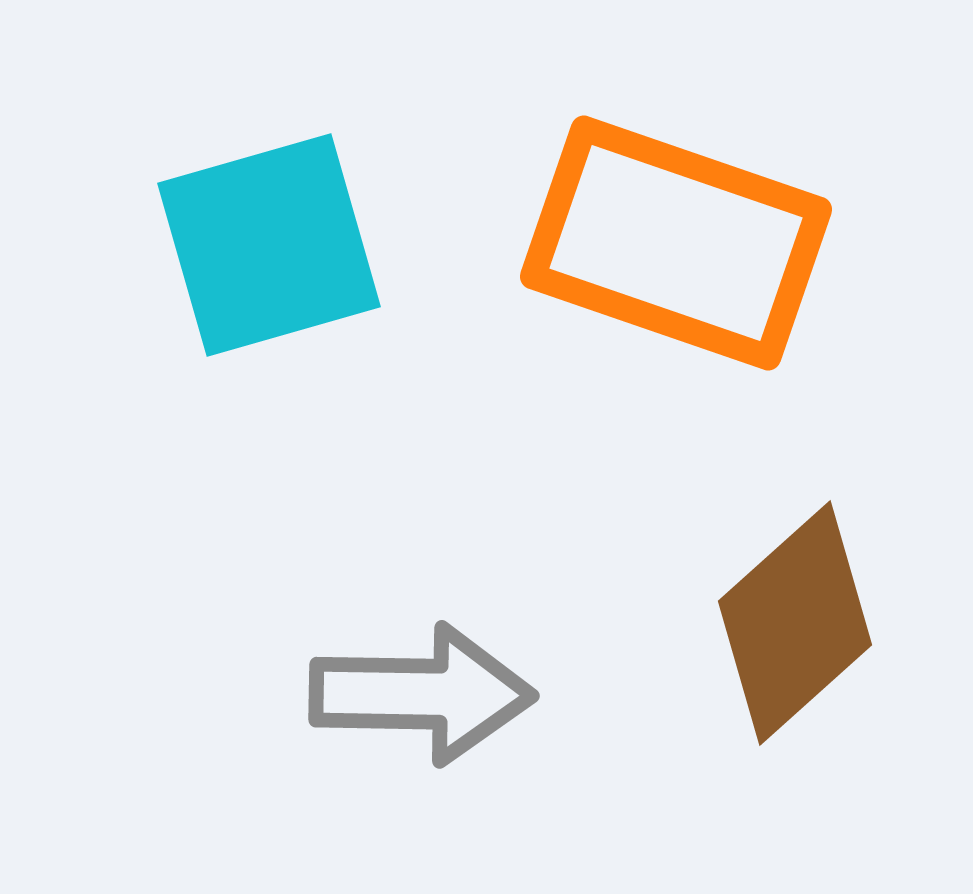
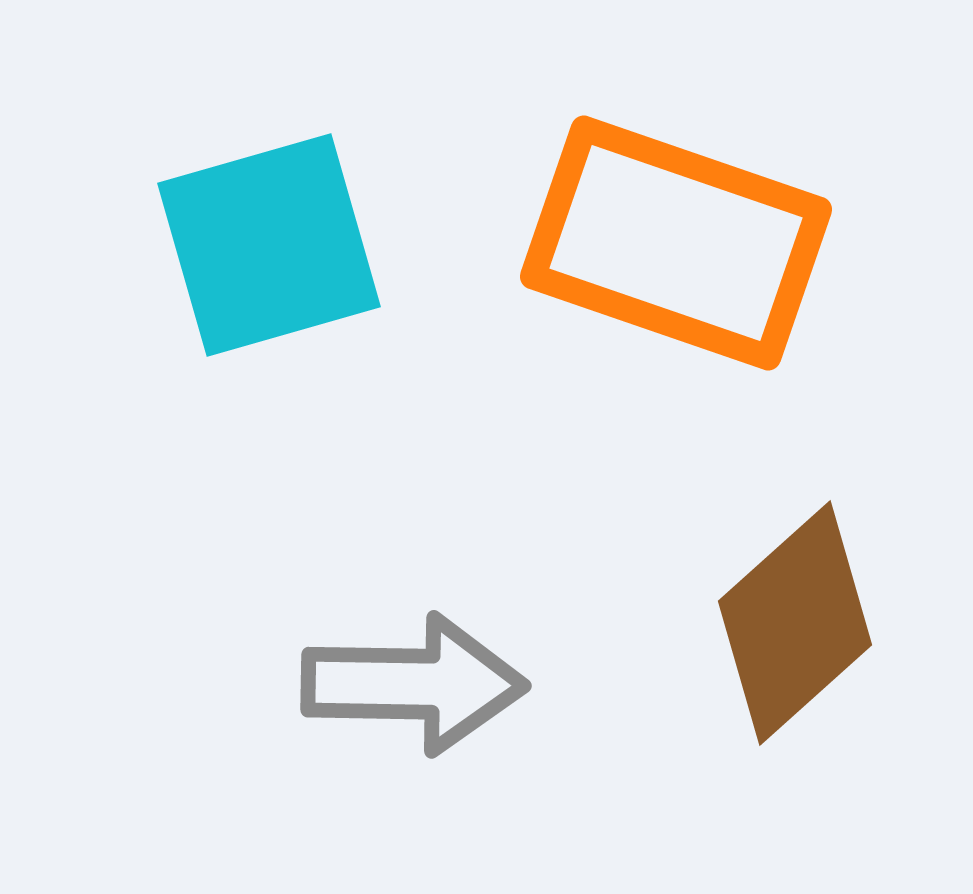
gray arrow: moved 8 px left, 10 px up
